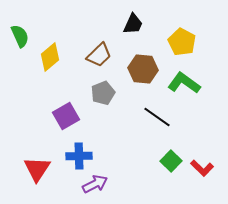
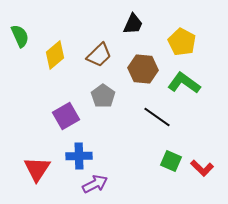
yellow diamond: moved 5 px right, 2 px up
gray pentagon: moved 3 px down; rotated 15 degrees counterclockwise
green square: rotated 20 degrees counterclockwise
